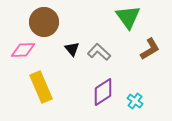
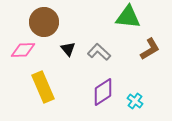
green triangle: rotated 48 degrees counterclockwise
black triangle: moved 4 px left
yellow rectangle: moved 2 px right
